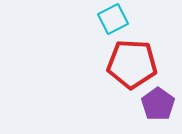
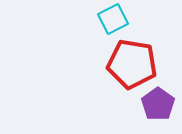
red pentagon: rotated 6 degrees clockwise
